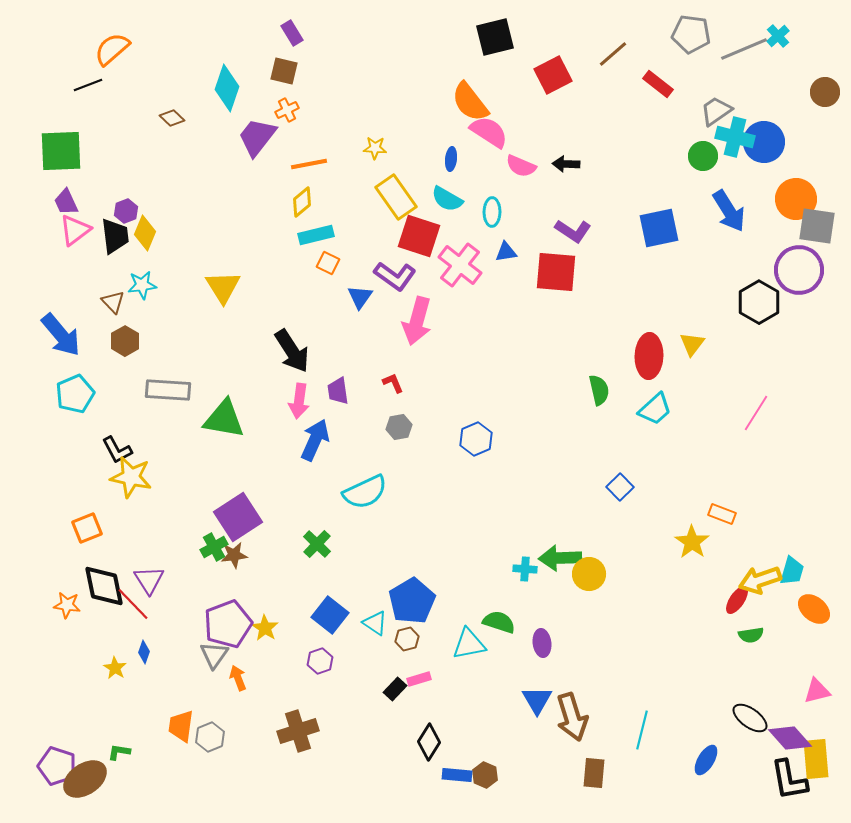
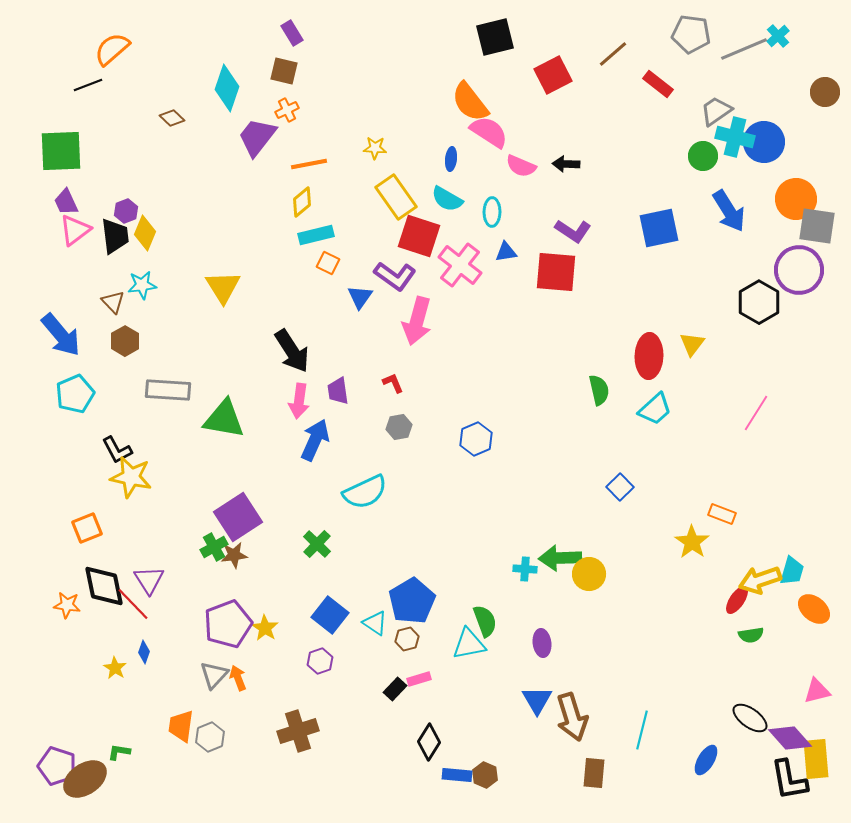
green semicircle at (499, 622): moved 14 px left, 1 px up; rotated 52 degrees clockwise
gray triangle at (214, 655): moved 20 px down; rotated 8 degrees clockwise
